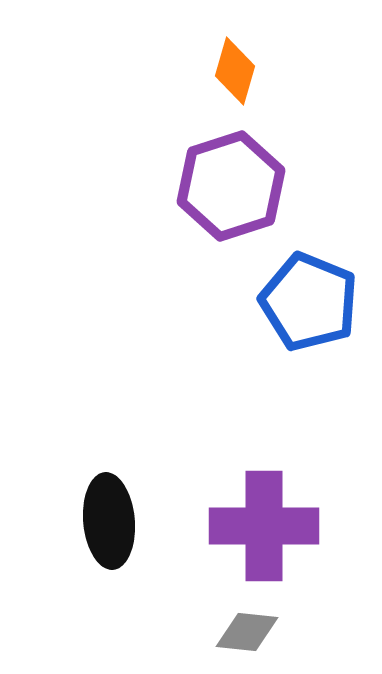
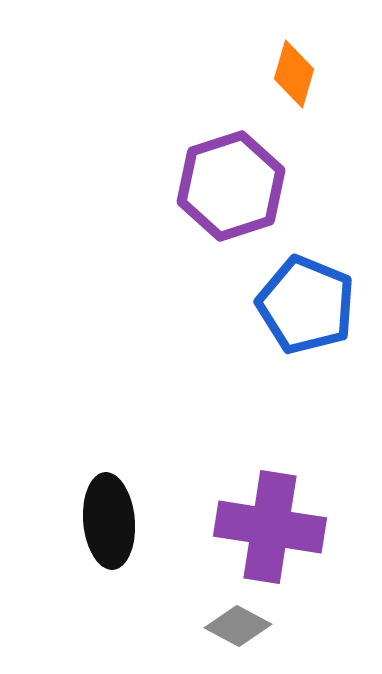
orange diamond: moved 59 px right, 3 px down
blue pentagon: moved 3 px left, 3 px down
purple cross: moved 6 px right, 1 px down; rotated 9 degrees clockwise
gray diamond: moved 9 px left, 6 px up; rotated 22 degrees clockwise
